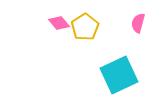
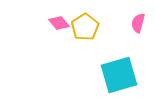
cyan square: rotated 9 degrees clockwise
